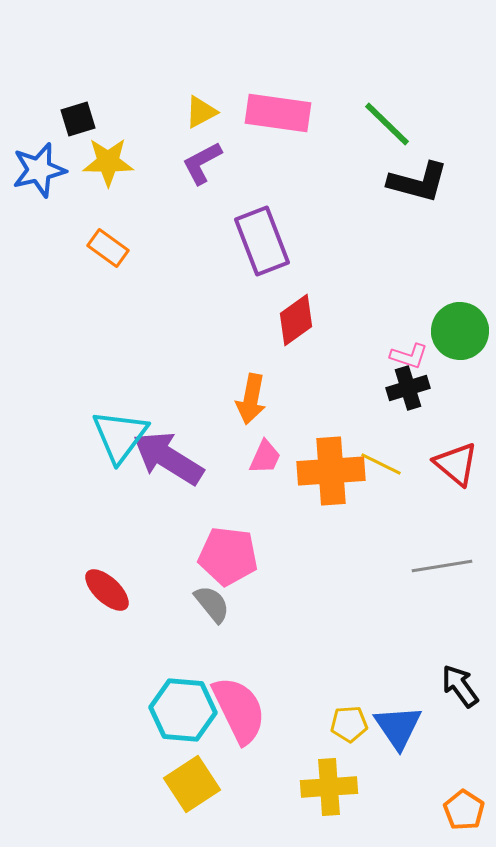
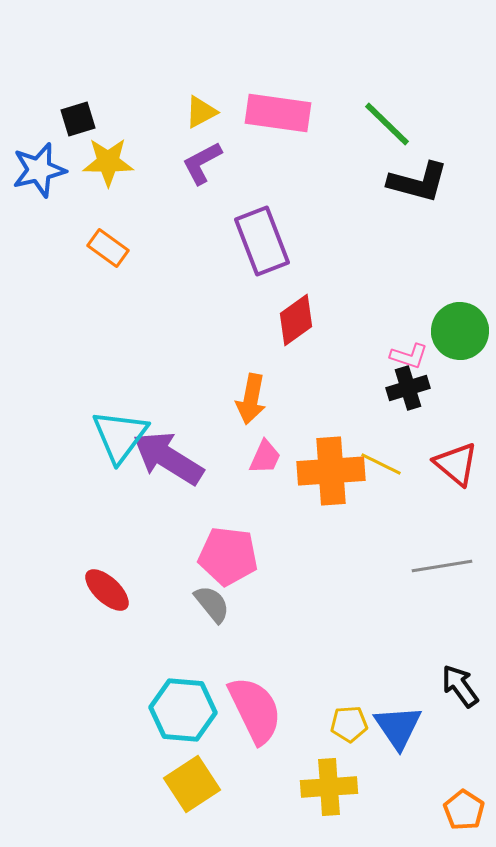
pink semicircle: moved 16 px right
